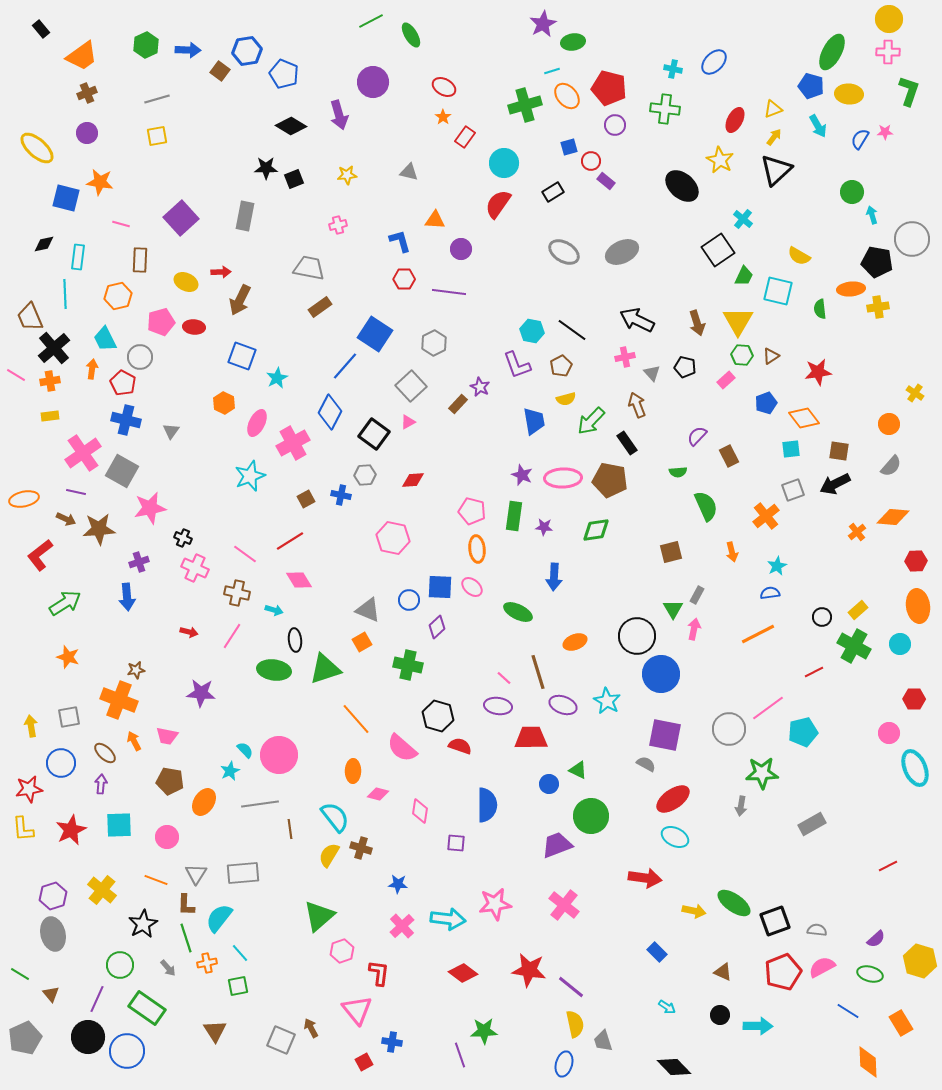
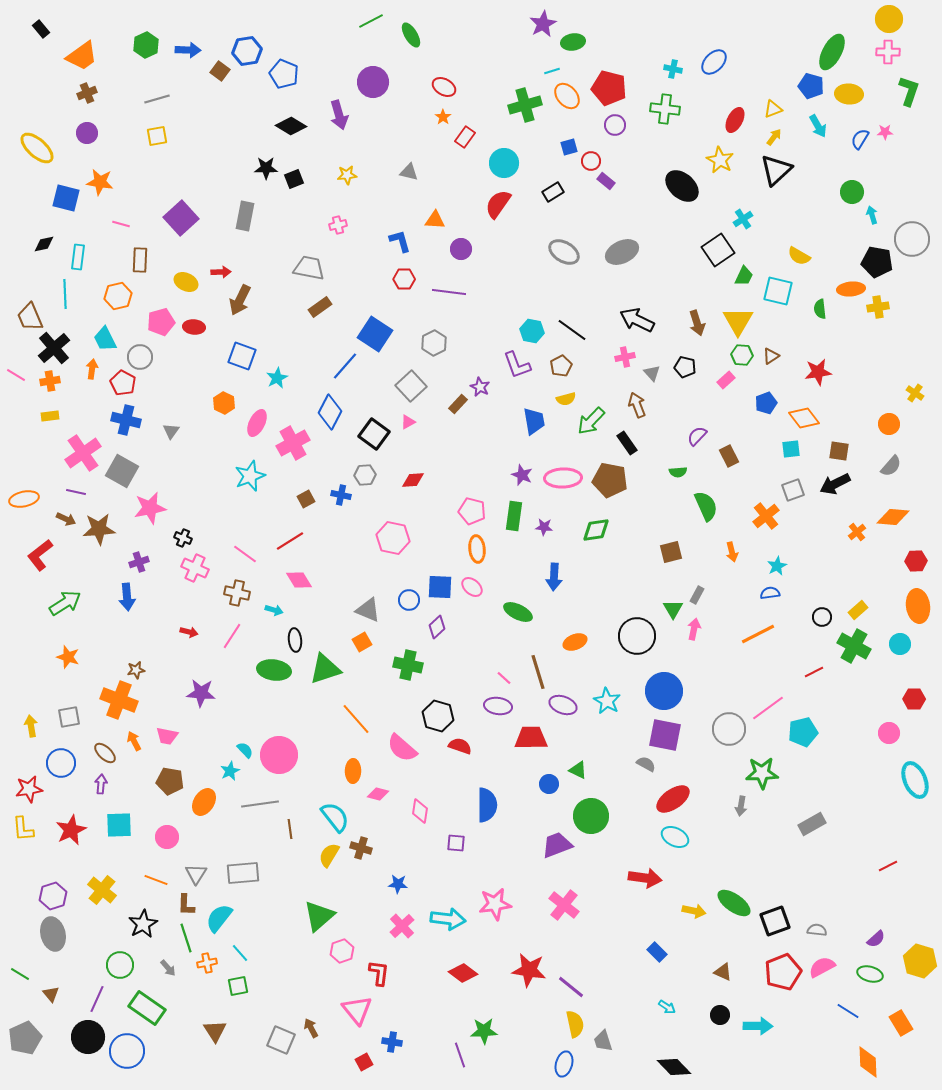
cyan cross at (743, 219): rotated 18 degrees clockwise
blue circle at (661, 674): moved 3 px right, 17 px down
cyan ellipse at (915, 768): moved 12 px down
